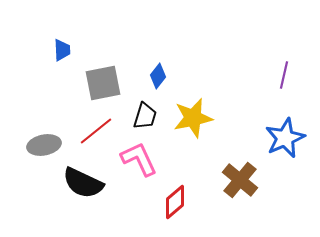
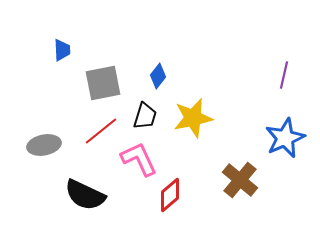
red line: moved 5 px right
black semicircle: moved 2 px right, 12 px down
red diamond: moved 5 px left, 7 px up
